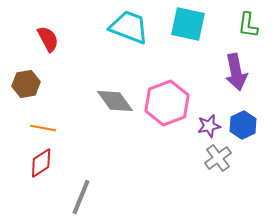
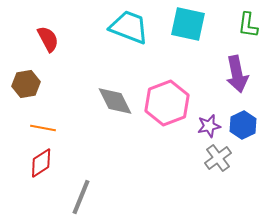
purple arrow: moved 1 px right, 2 px down
gray diamond: rotated 9 degrees clockwise
